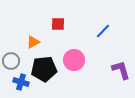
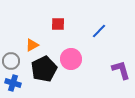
blue line: moved 4 px left
orange triangle: moved 1 px left, 3 px down
pink circle: moved 3 px left, 1 px up
black pentagon: rotated 20 degrees counterclockwise
blue cross: moved 8 px left, 1 px down
